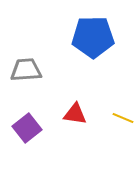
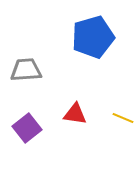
blue pentagon: rotated 15 degrees counterclockwise
